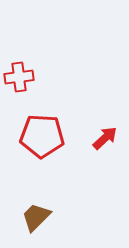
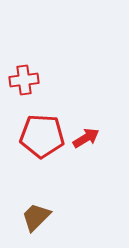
red cross: moved 5 px right, 3 px down
red arrow: moved 19 px left; rotated 12 degrees clockwise
